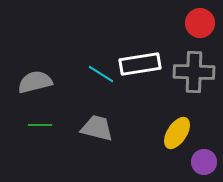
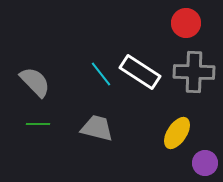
red circle: moved 14 px left
white rectangle: moved 8 px down; rotated 42 degrees clockwise
cyan line: rotated 20 degrees clockwise
gray semicircle: rotated 60 degrees clockwise
green line: moved 2 px left, 1 px up
purple circle: moved 1 px right, 1 px down
